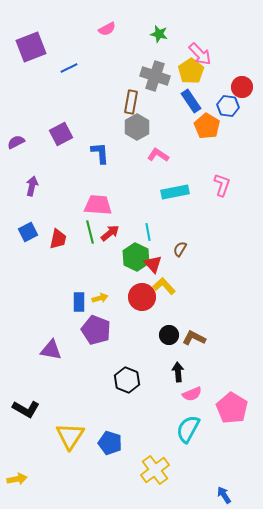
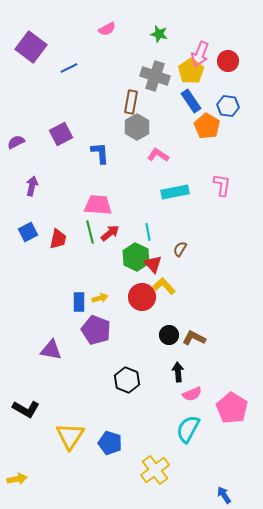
purple square at (31, 47): rotated 32 degrees counterclockwise
pink arrow at (200, 54): rotated 65 degrees clockwise
red circle at (242, 87): moved 14 px left, 26 px up
pink L-shape at (222, 185): rotated 10 degrees counterclockwise
